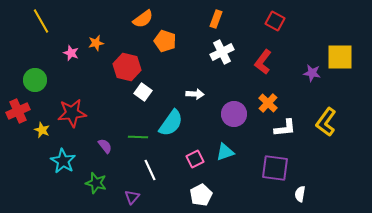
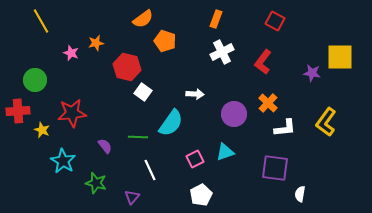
red cross: rotated 20 degrees clockwise
